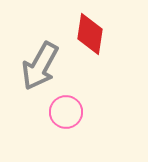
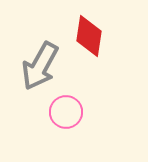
red diamond: moved 1 px left, 2 px down
